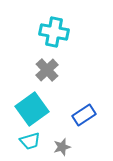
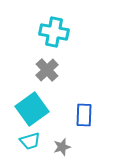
blue rectangle: rotated 55 degrees counterclockwise
